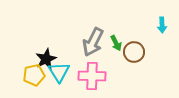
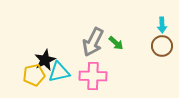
green arrow: rotated 21 degrees counterclockwise
brown circle: moved 28 px right, 6 px up
black star: moved 1 px left, 1 px down
cyan triangle: rotated 50 degrees clockwise
pink cross: moved 1 px right
